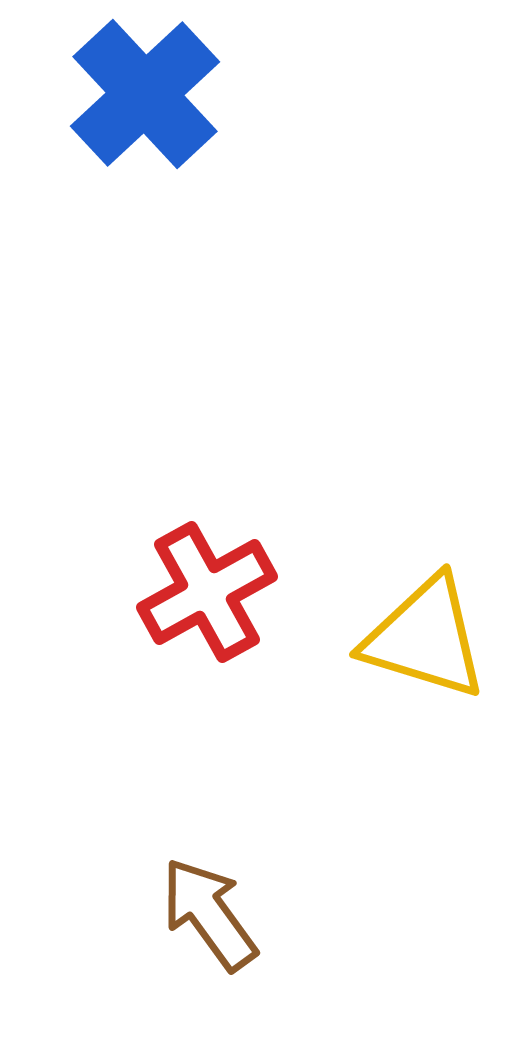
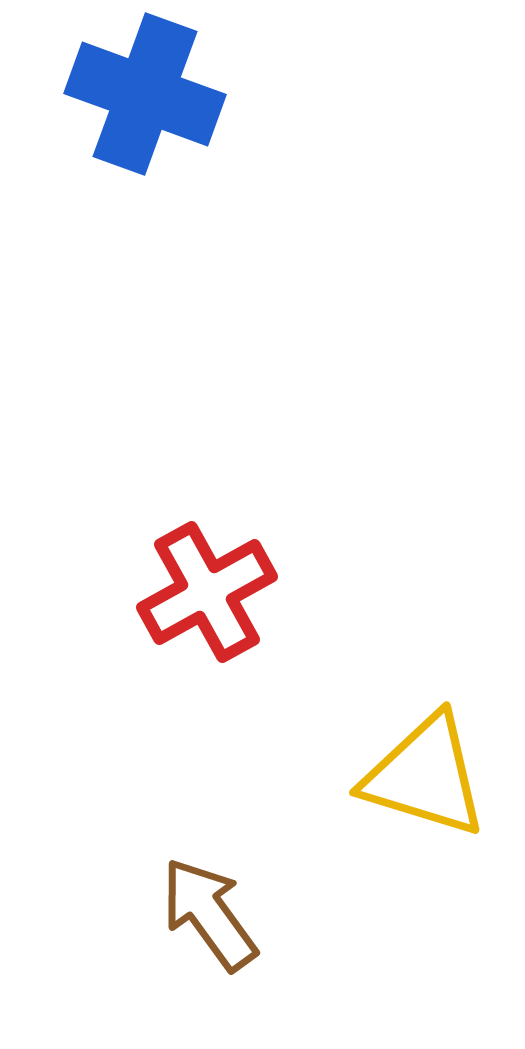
blue cross: rotated 27 degrees counterclockwise
yellow triangle: moved 138 px down
